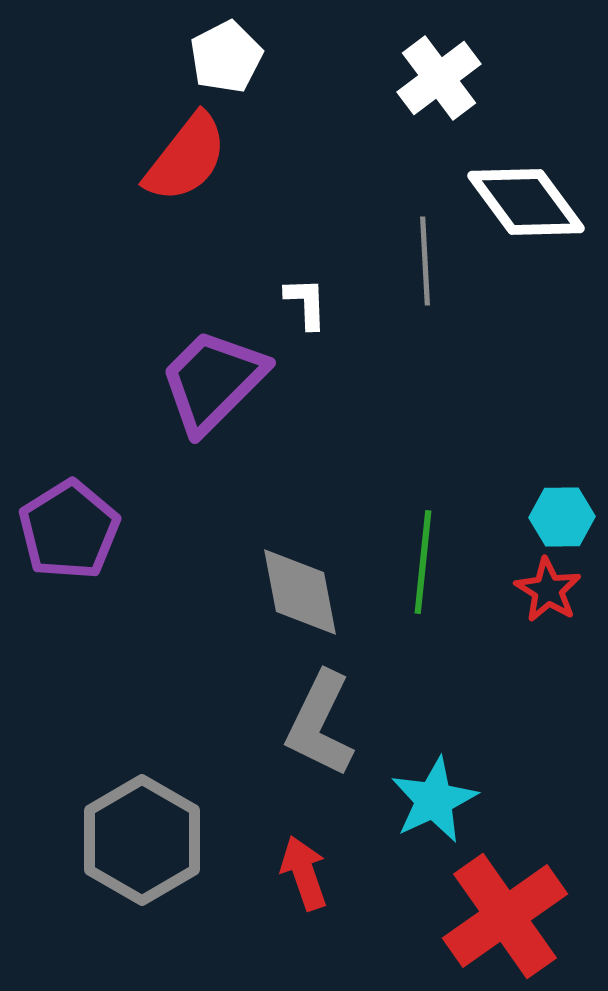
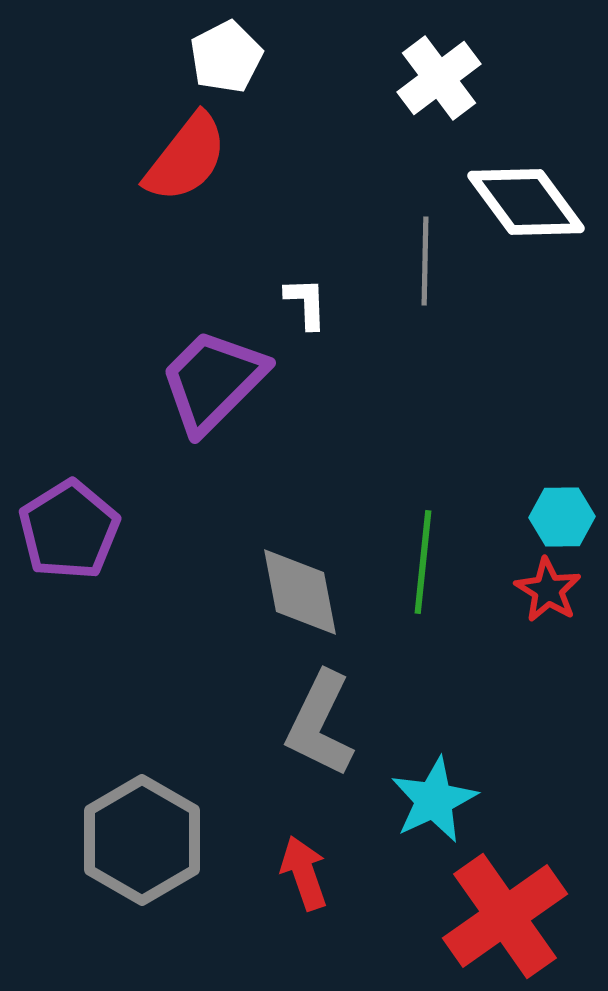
gray line: rotated 4 degrees clockwise
